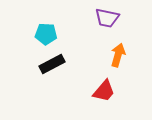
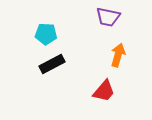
purple trapezoid: moved 1 px right, 1 px up
